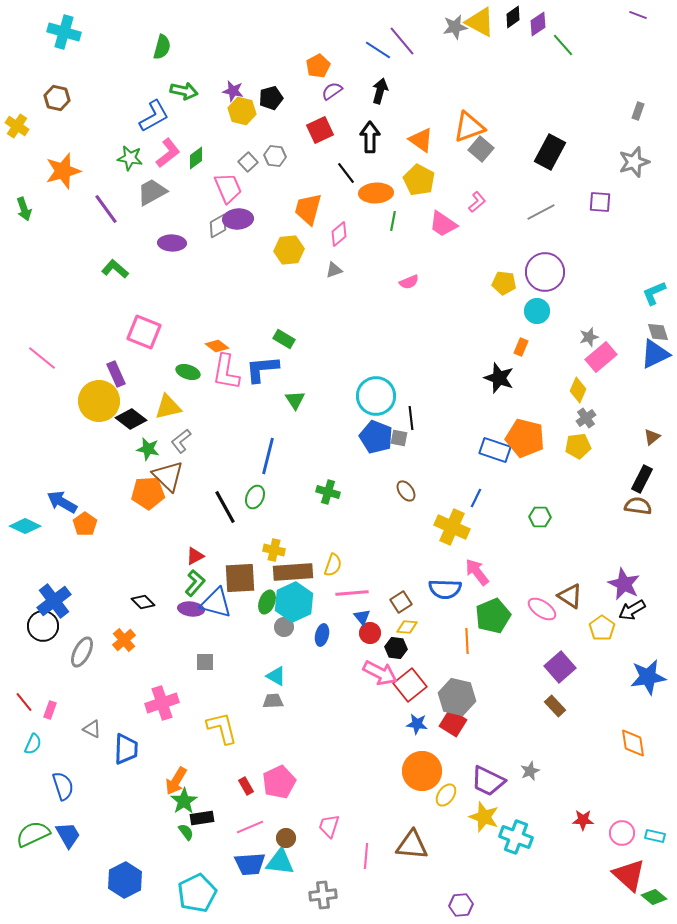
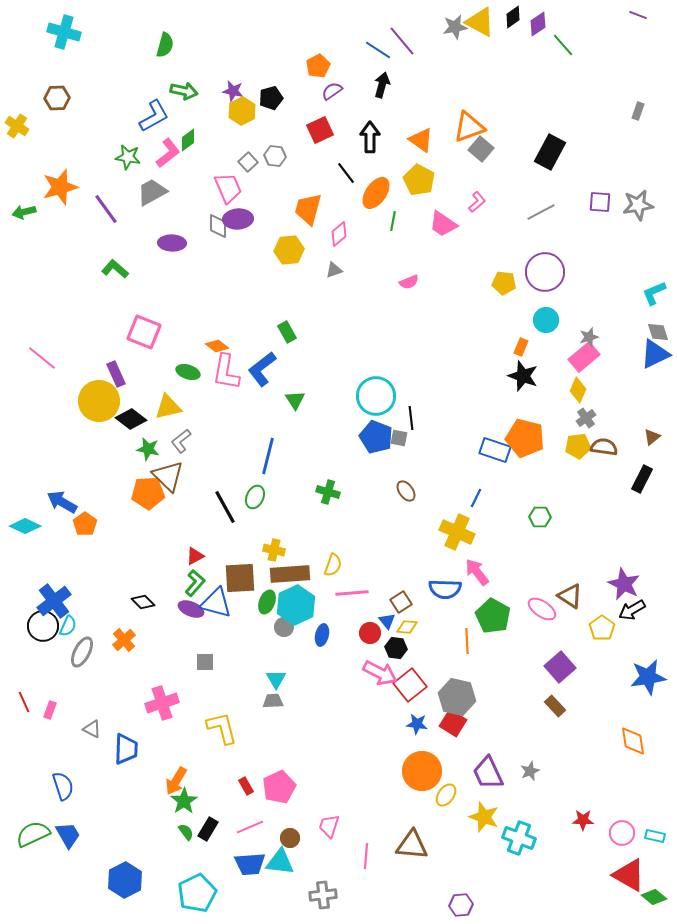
green semicircle at (162, 47): moved 3 px right, 2 px up
black arrow at (380, 91): moved 2 px right, 6 px up
brown hexagon at (57, 98): rotated 15 degrees counterclockwise
yellow hexagon at (242, 111): rotated 20 degrees clockwise
green star at (130, 158): moved 2 px left, 1 px up
green diamond at (196, 158): moved 8 px left, 18 px up
gray star at (634, 162): moved 4 px right, 43 px down; rotated 8 degrees clockwise
orange star at (63, 171): moved 3 px left, 16 px down
orange ellipse at (376, 193): rotated 52 degrees counterclockwise
green arrow at (24, 209): moved 3 px down; rotated 95 degrees clockwise
gray diamond at (218, 226): rotated 60 degrees counterclockwise
cyan circle at (537, 311): moved 9 px right, 9 px down
green rectangle at (284, 339): moved 3 px right, 7 px up; rotated 30 degrees clockwise
pink rectangle at (601, 357): moved 17 px left
blue L-shape at (262, 369): rotated 33 degrees counterclockwise
black star at (499, 378): moved 24 px right, 2 px up
brown semicircle at (638, 506): moved 34 px left, 59 px up
yellow cross at (452, 527): moved 5 px right, 5 px down
brown rectangle at (293, 572): moved 3 px left, 2 px down
cyan hexagon at (294, 602): moved 2 px right, 3 px down
purple ellipse at (191, 609): rotated 15 degrees clockwise
green pentagon at (493, 616): rotated 20 degrees counterclockwise
blue triangle at (362, 617): moved 25 px right, 4 px down
cyan triangle at (276, 676): moved 3 px down; rotated 30 degrees clockwise
red line at (24, 702): rotated 15 degrees clockwise
orange diamond at (633, 743): moved 2 px up
cyan semicircle at (33, 744): moved 35 px right, 118 px up
purple trapezoid at (488, 781): moved 8 px up; rotated 39 degrees clockwise
pink pentagon at (279, 782): moved 5 px down
black rectangle at (202, 818): moved 6 px right, 11 px down; rotated 50 degrees counterclockwise
cyan cross at (516, 837): moved 3 px right, 1 px down
brown circle at (286, 838): moved 4 px right
red triangle at (629, 875): rotated 12 degrees counterclockwise
